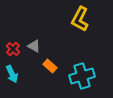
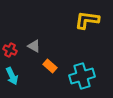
yellow L-shape: moved 7 px right, 1 px down; rotated 70 degrees clockwise
red cross: moved 3 px left, 1 px down; rotated 16 degrees counterclockwise
cyan arrow: moved 2 px down
